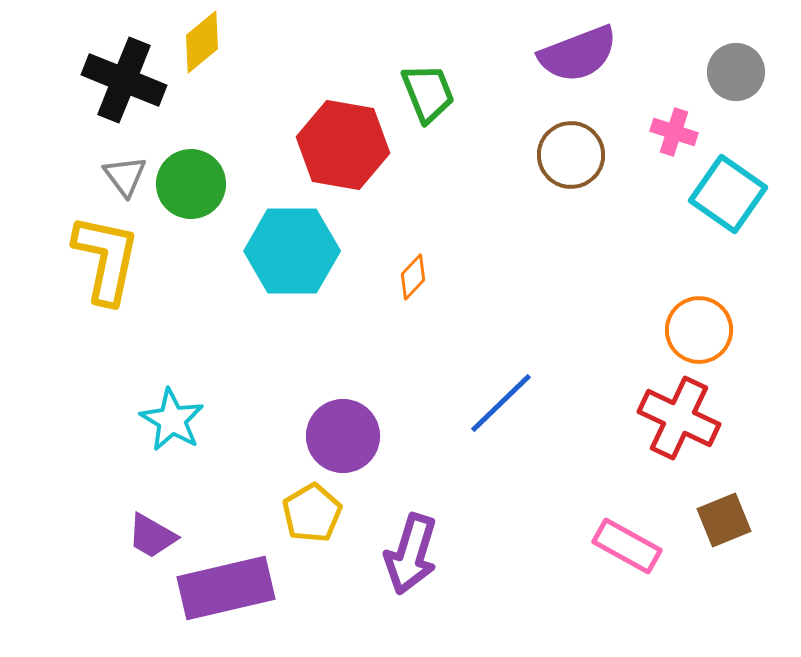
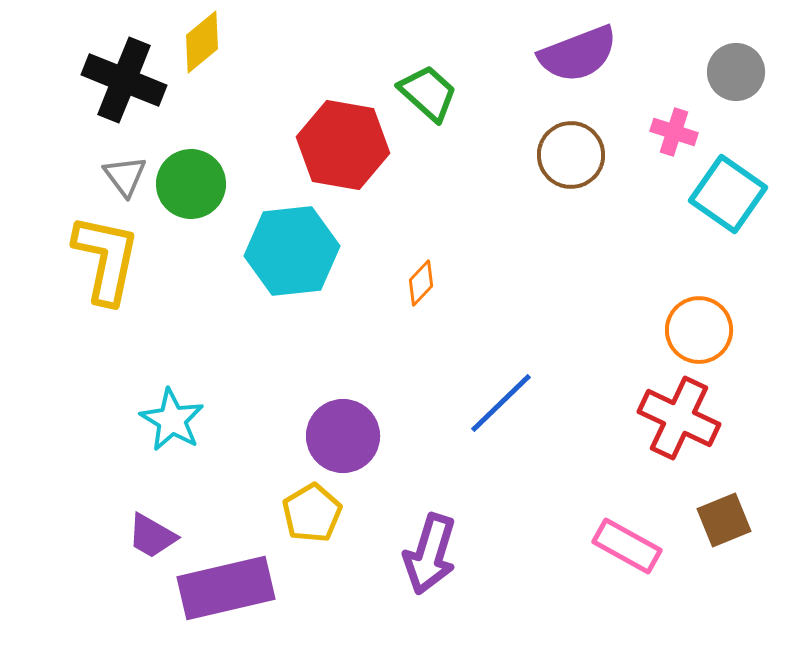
green trapezoid: rotated 26 degrees counterclockwise
cyan hexagon: rotated 6 degrees counterclockwise
orange diamond: moved 8 px right, 6 px down
purple arrow: moved 19 px right
